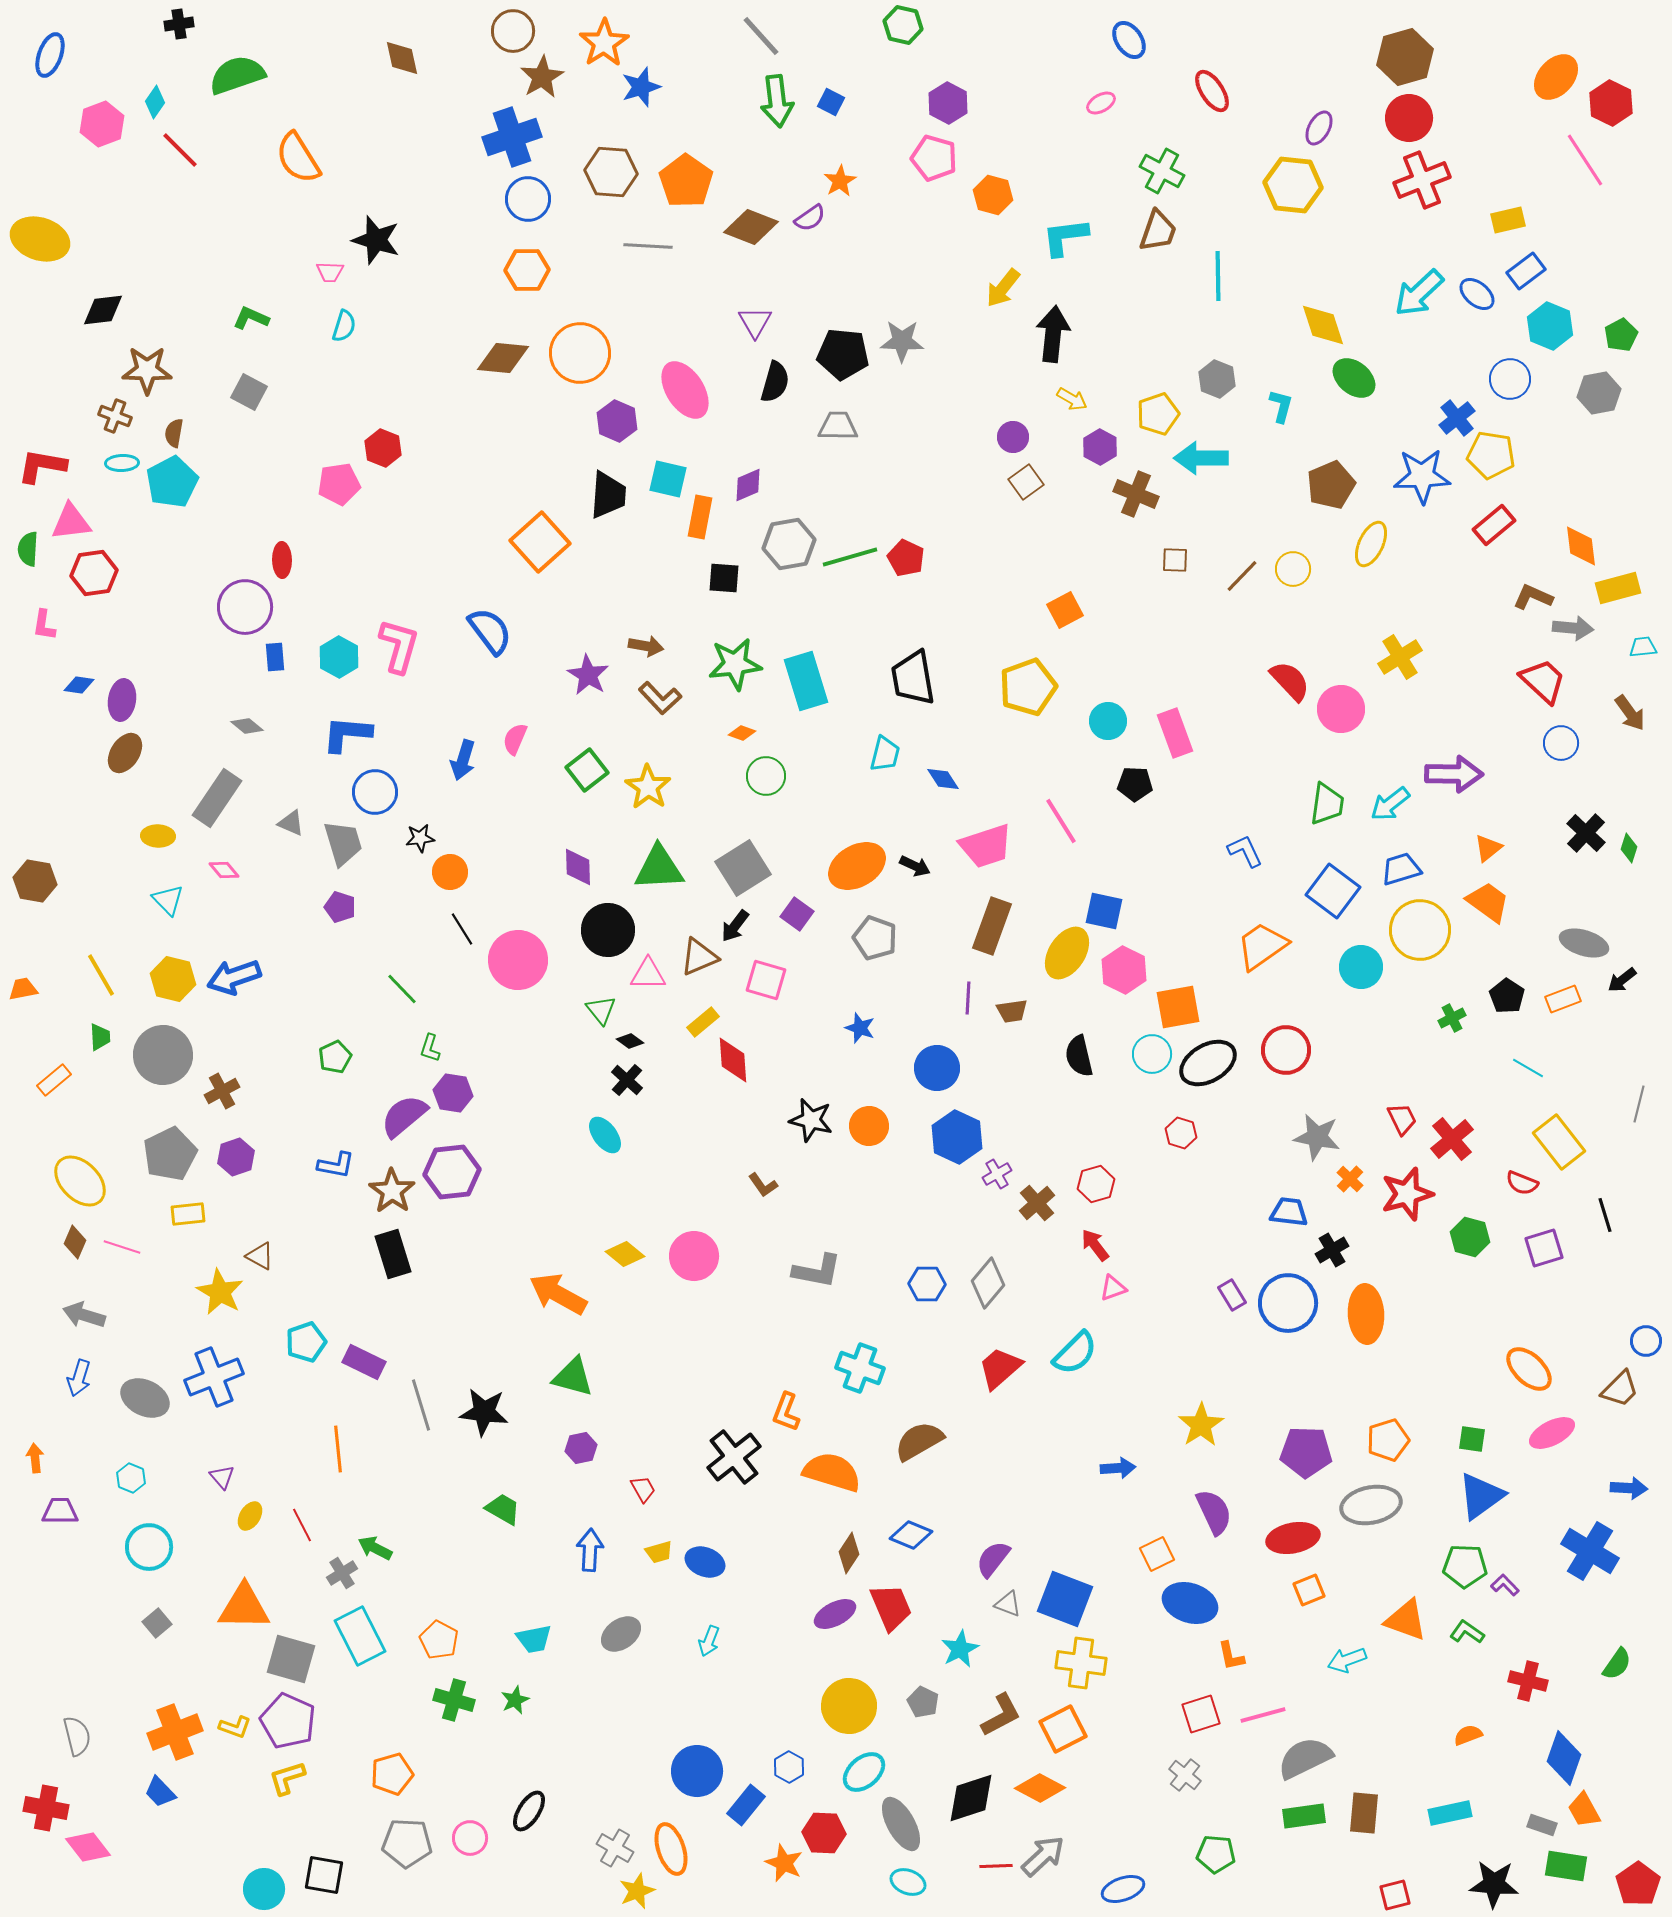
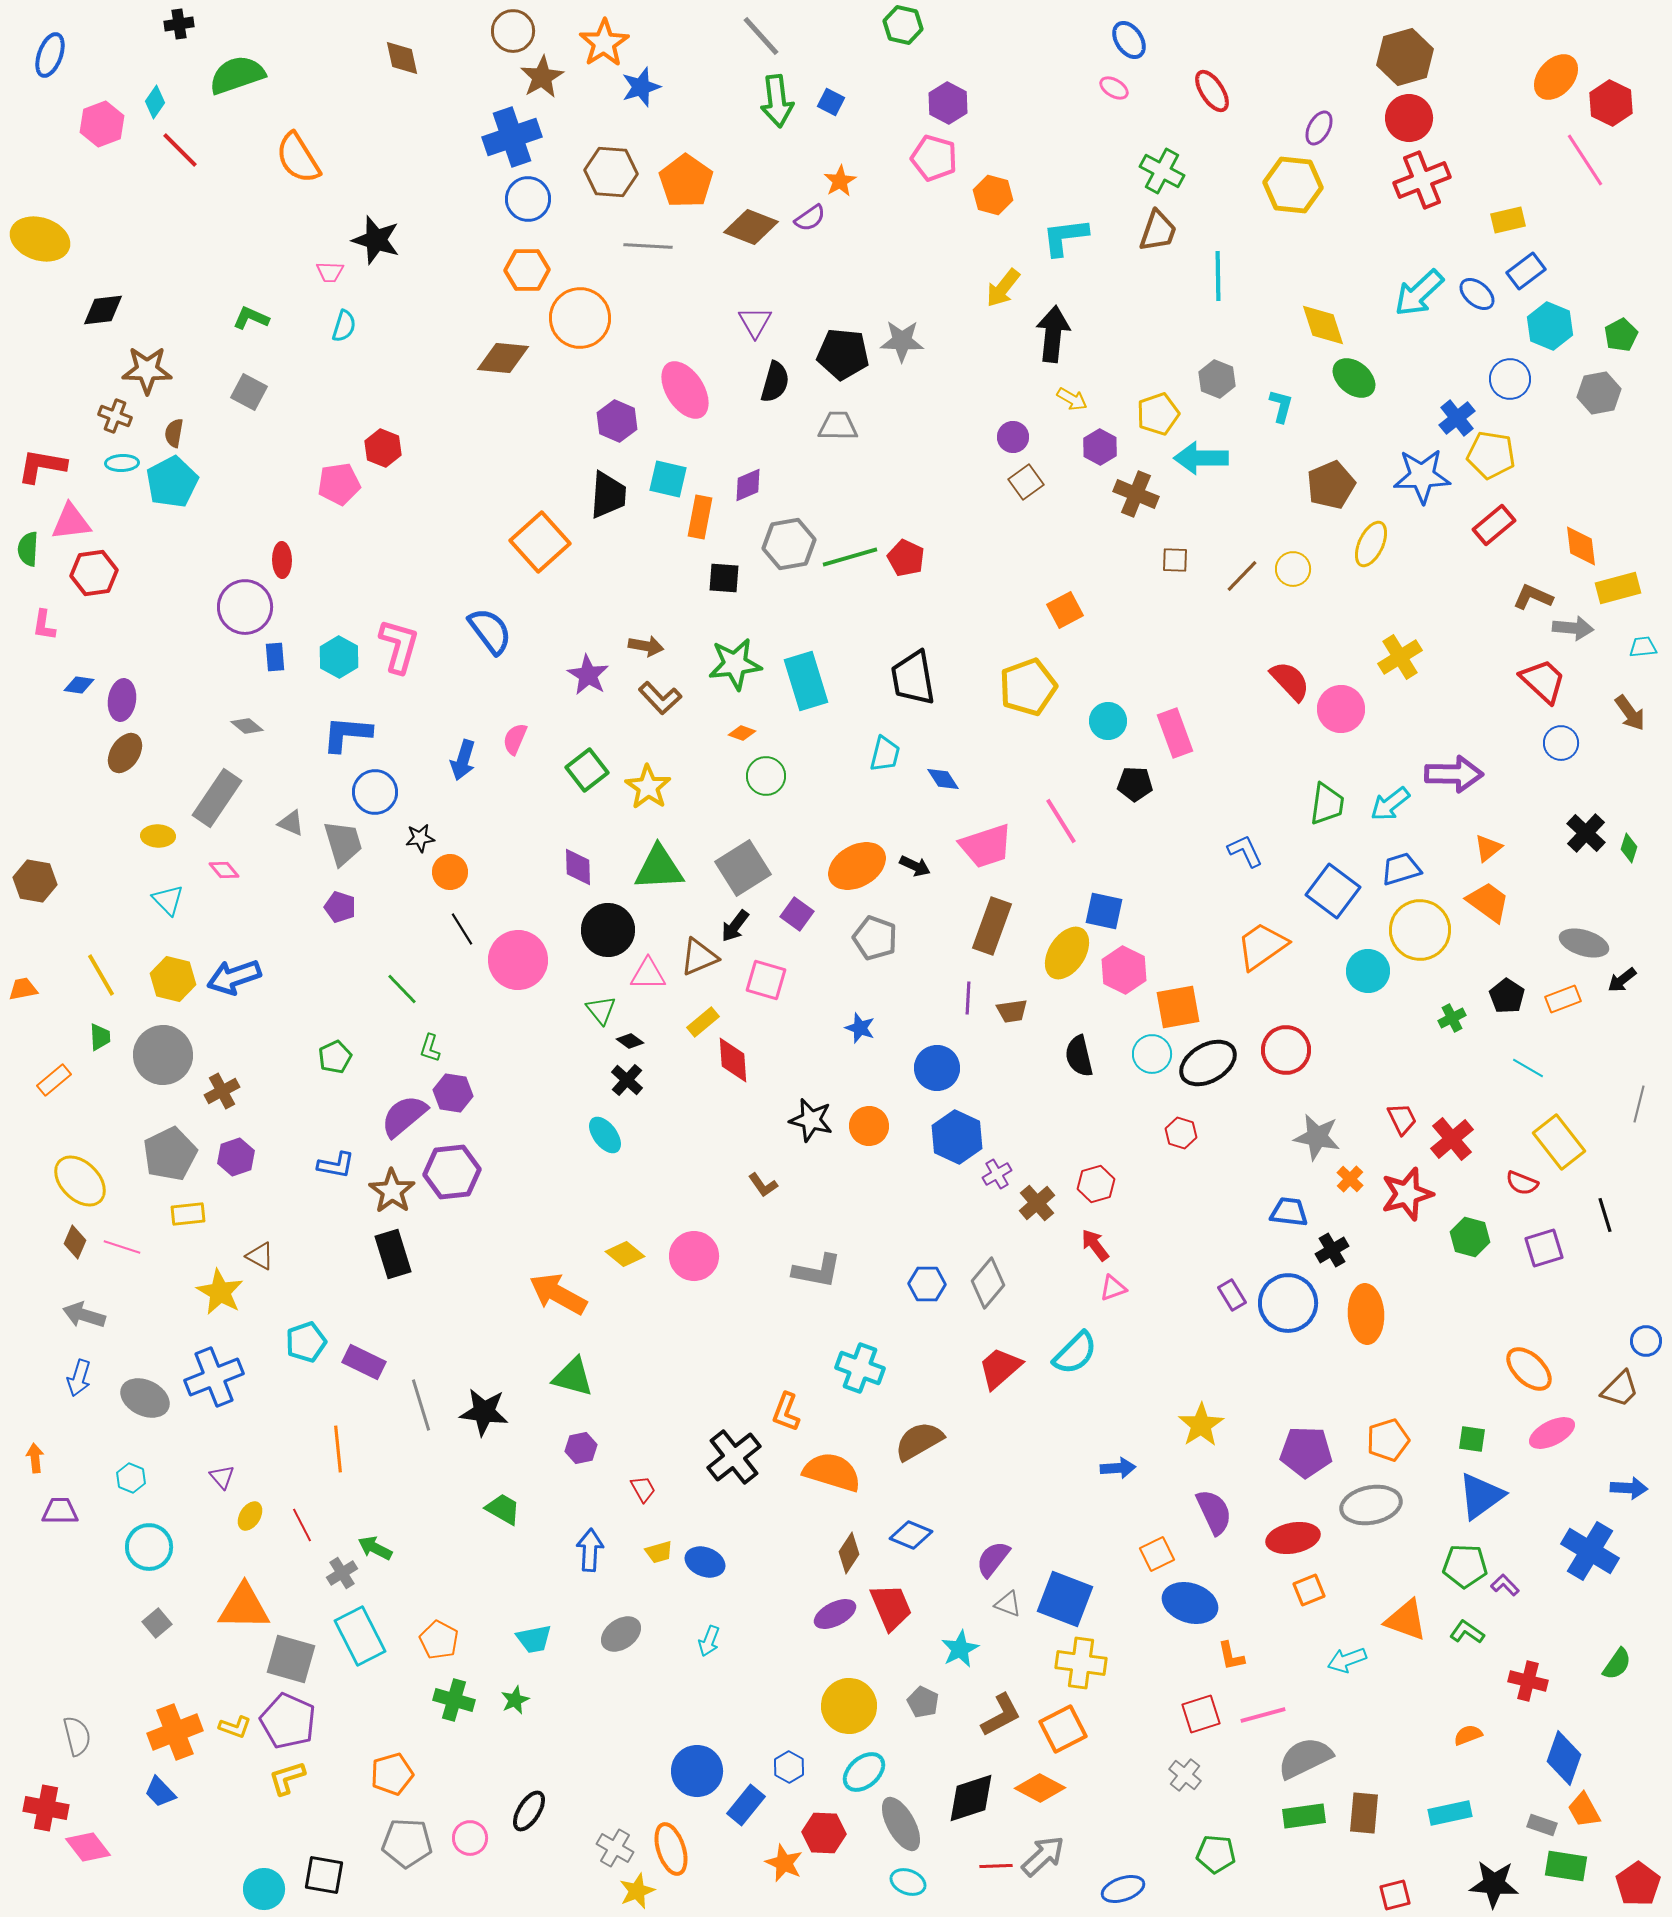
pink ellipse at (1101, 103): moved 13 px right, 15 px up; rotated 60 degrees clockwise
orange circle at (580, 353): moved 35 px up
cyan circle at (1361, 967): moved 7 px right, 4 px down
